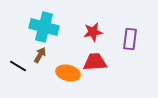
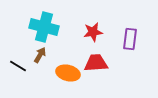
red trapezoid: moved 1 px right, 1 px down
